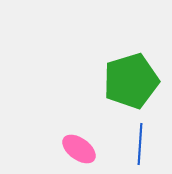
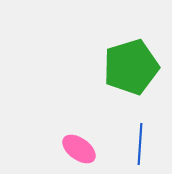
green pentagon: moved 14 px up
